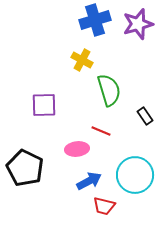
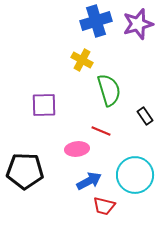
blue cross: moved 1 px right, 1 px down
black pentagon: moved 3 px down; rotated 24 degrees counterclockwise
